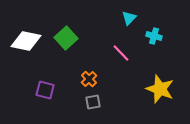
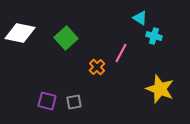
cyan triangle: moved 11 px right; rotated 42 degrees counterclockwise
white diamond: moved 6 px left, 8 px up
pink line: rotated 72 degrees clockwise
orange cross: moved 8 px right, 12 px up
purple square: moved 2 px right, 11 px down
gray square: moved 19 px left
